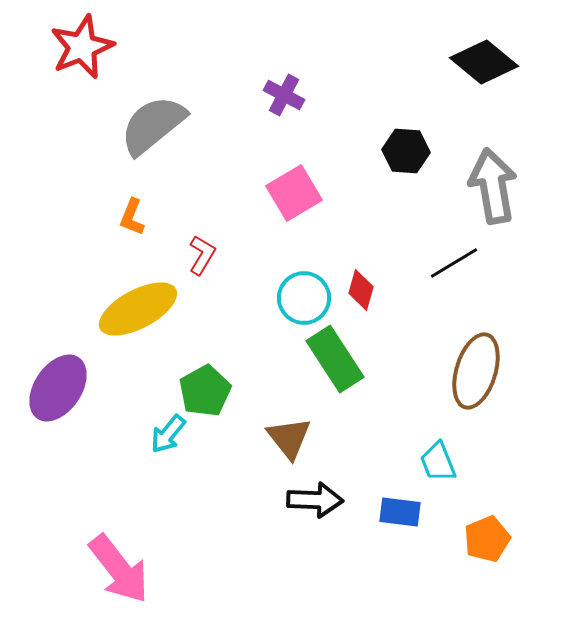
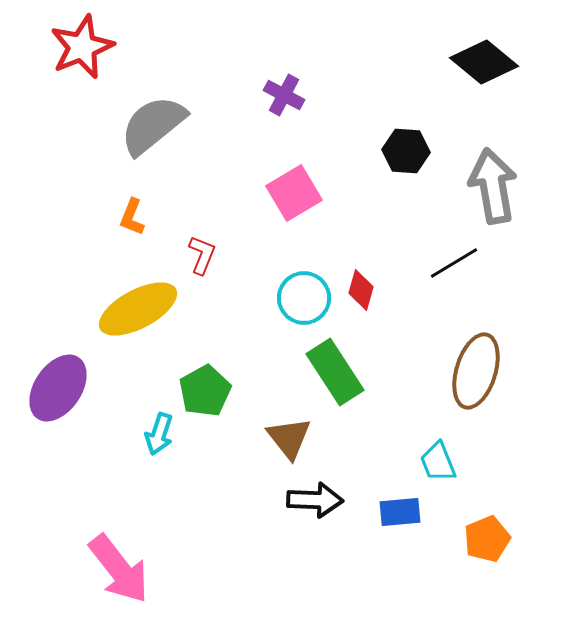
red L-shape: rotated 9 degrees counterclockwise
green rectangle: moved 13 px down
cyan arrow: moved 9 px left; rotated 21 degrees counterclockwise
blue rectangle: rotated 12 degrees counterclockwise
